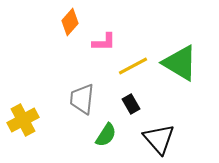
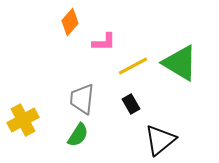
green semicircle: moved 28 px left
black triangle: moved 1 px right, 1 px down; rotated 32 degrees clockwise
